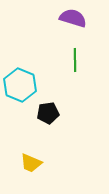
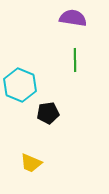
purple semicircle: rotated 8 degrees counterclockwise
